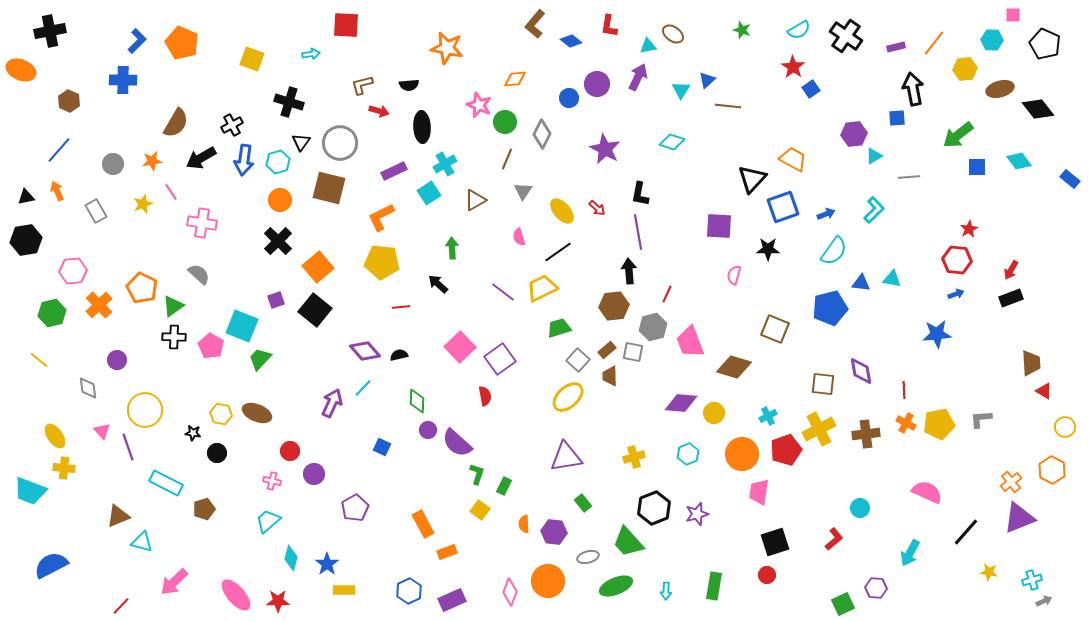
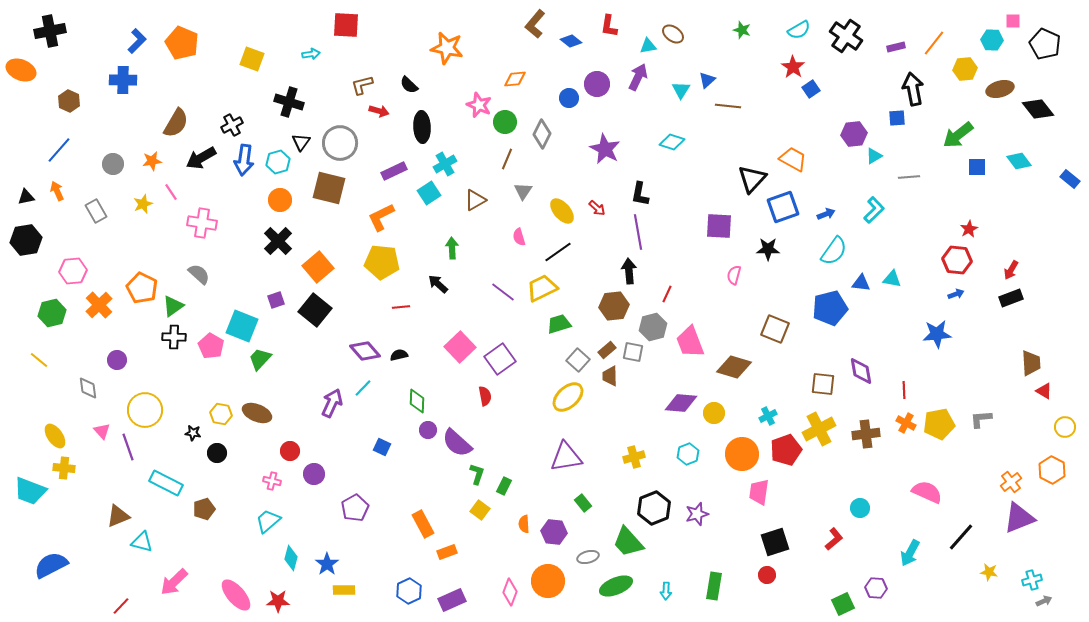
pink square at (1013, 15): moved 6 px down
black semicircle at (409, 85): rotated 48 degrees clockwise
green trapezoid at (559, 328): moved 4 px up
black line at (966, 532): moved 5 px left, 5 px down
